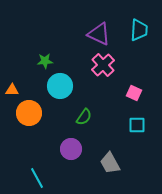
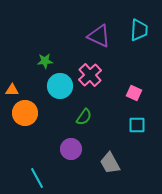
purple triangle: moved 2 px down
pink cross: moved 13 px left, 10 px down
orange circle: moved 4 px left
